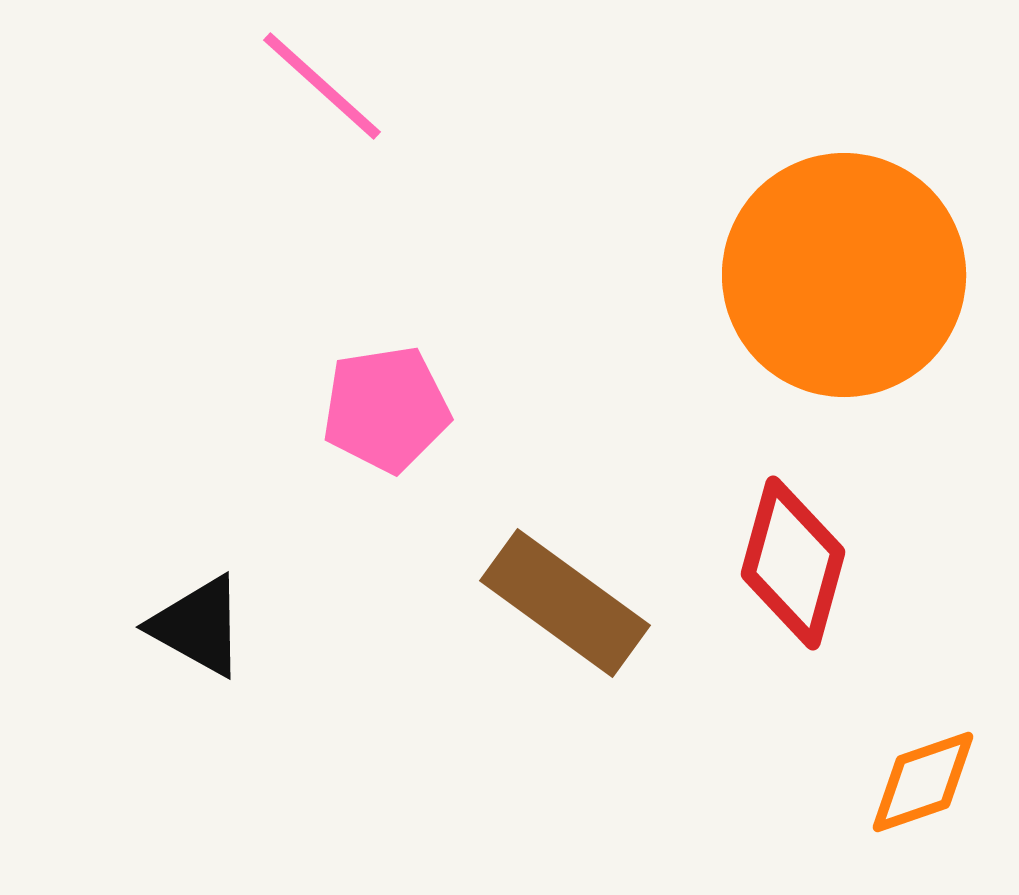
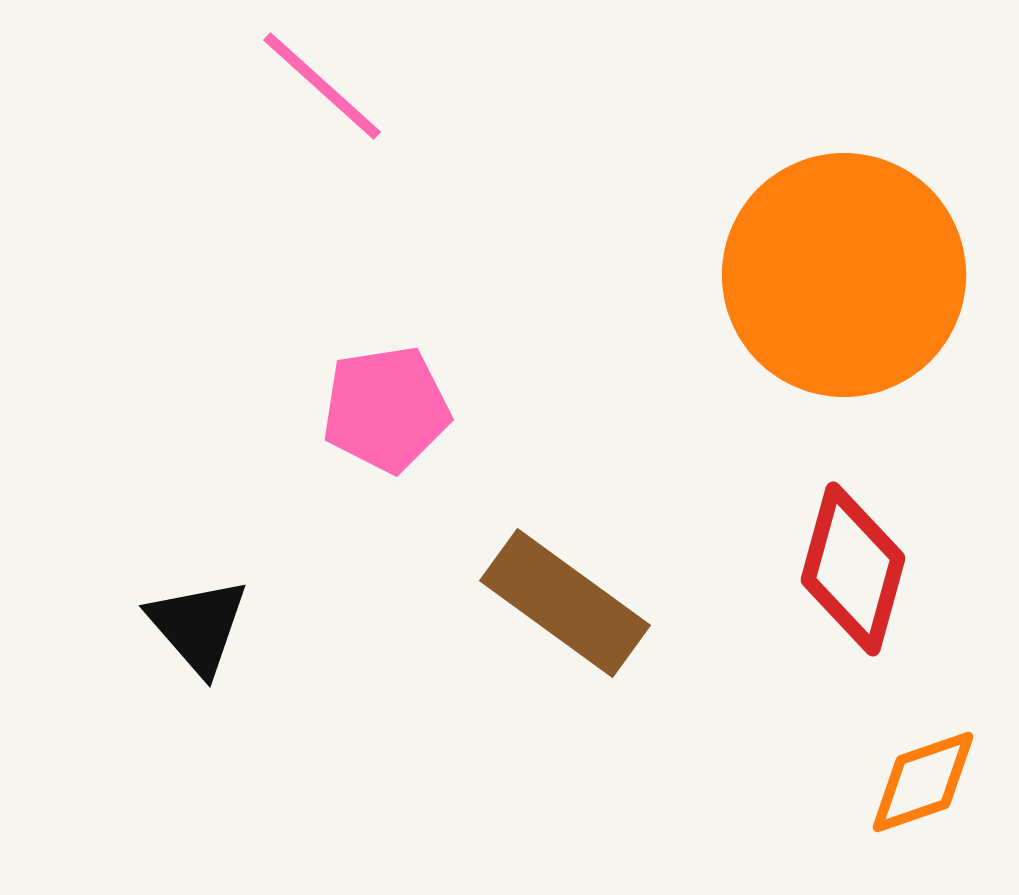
red diamond: moved 60 px right, 6 px down
black triangle: rotated 20 degrees clockwise
